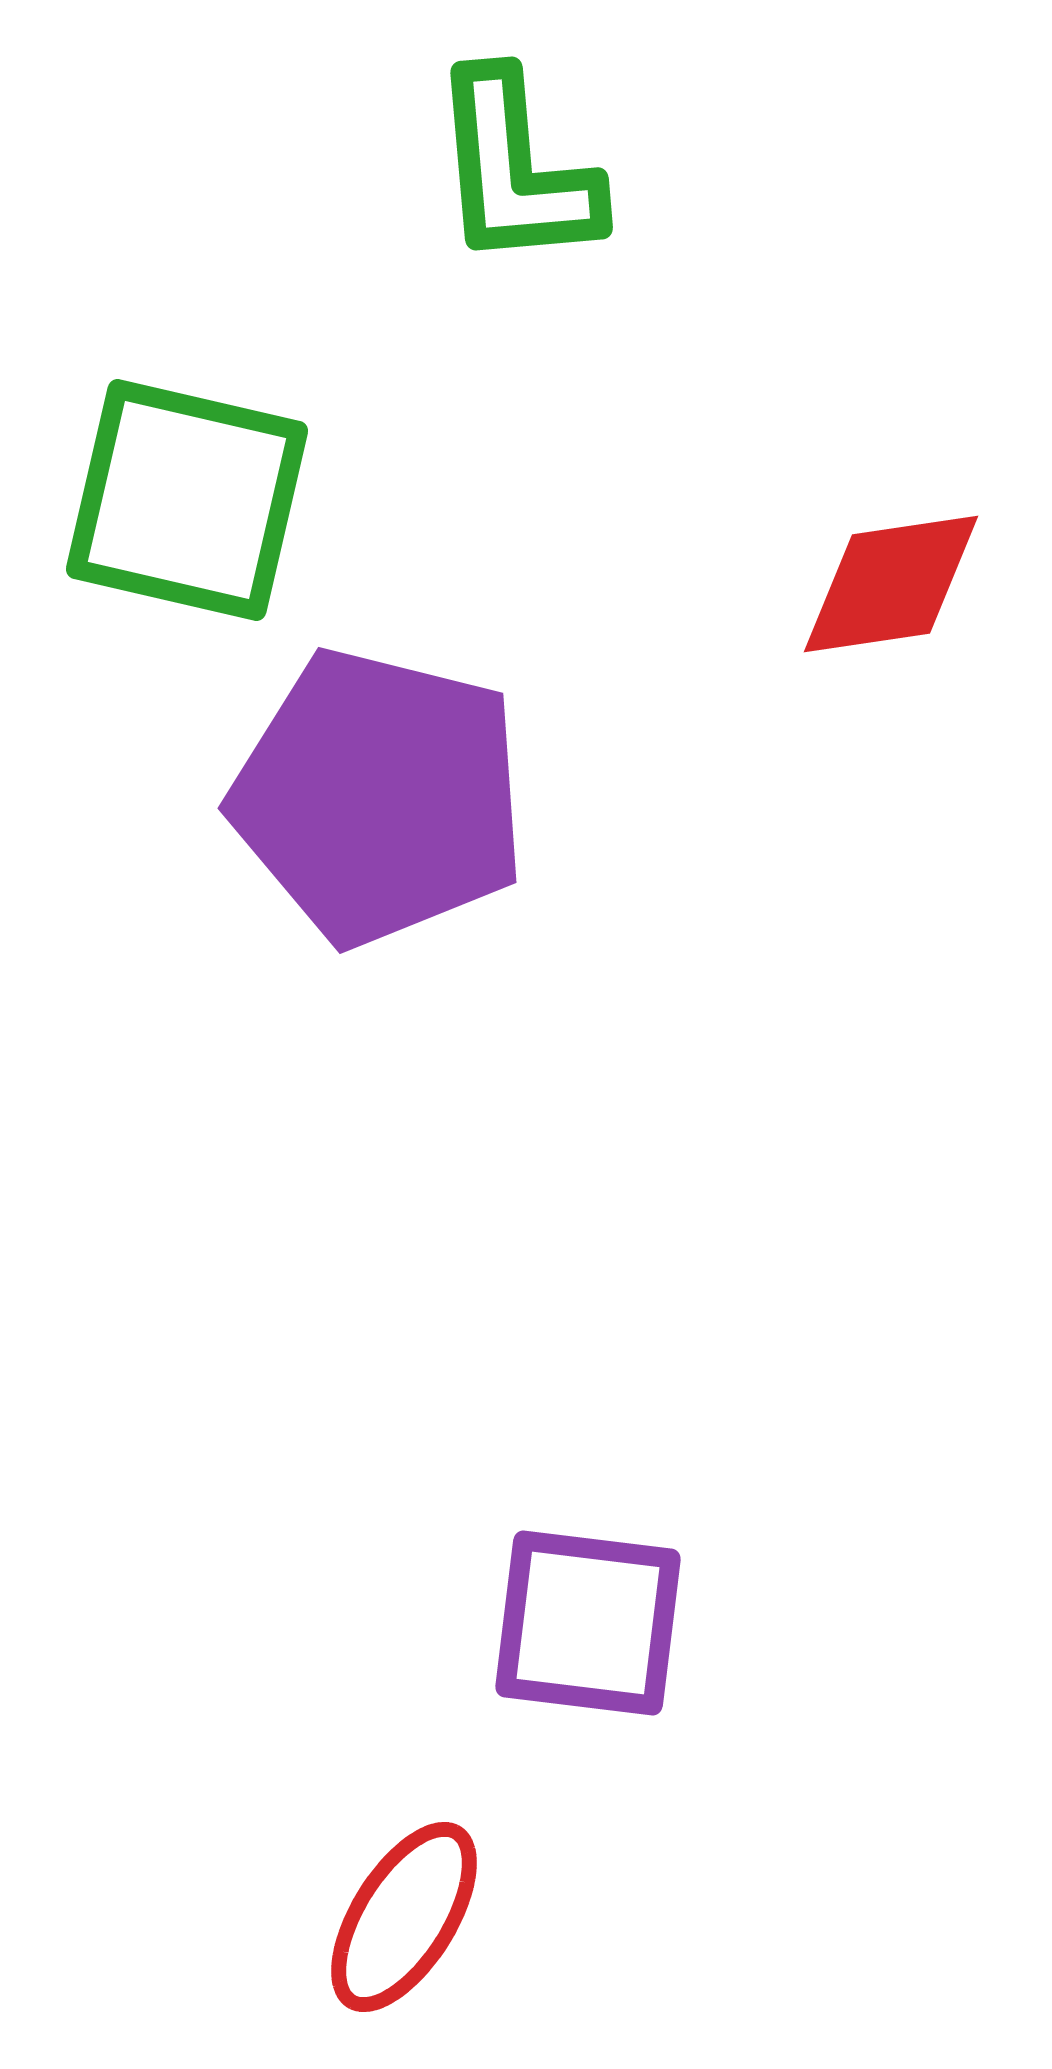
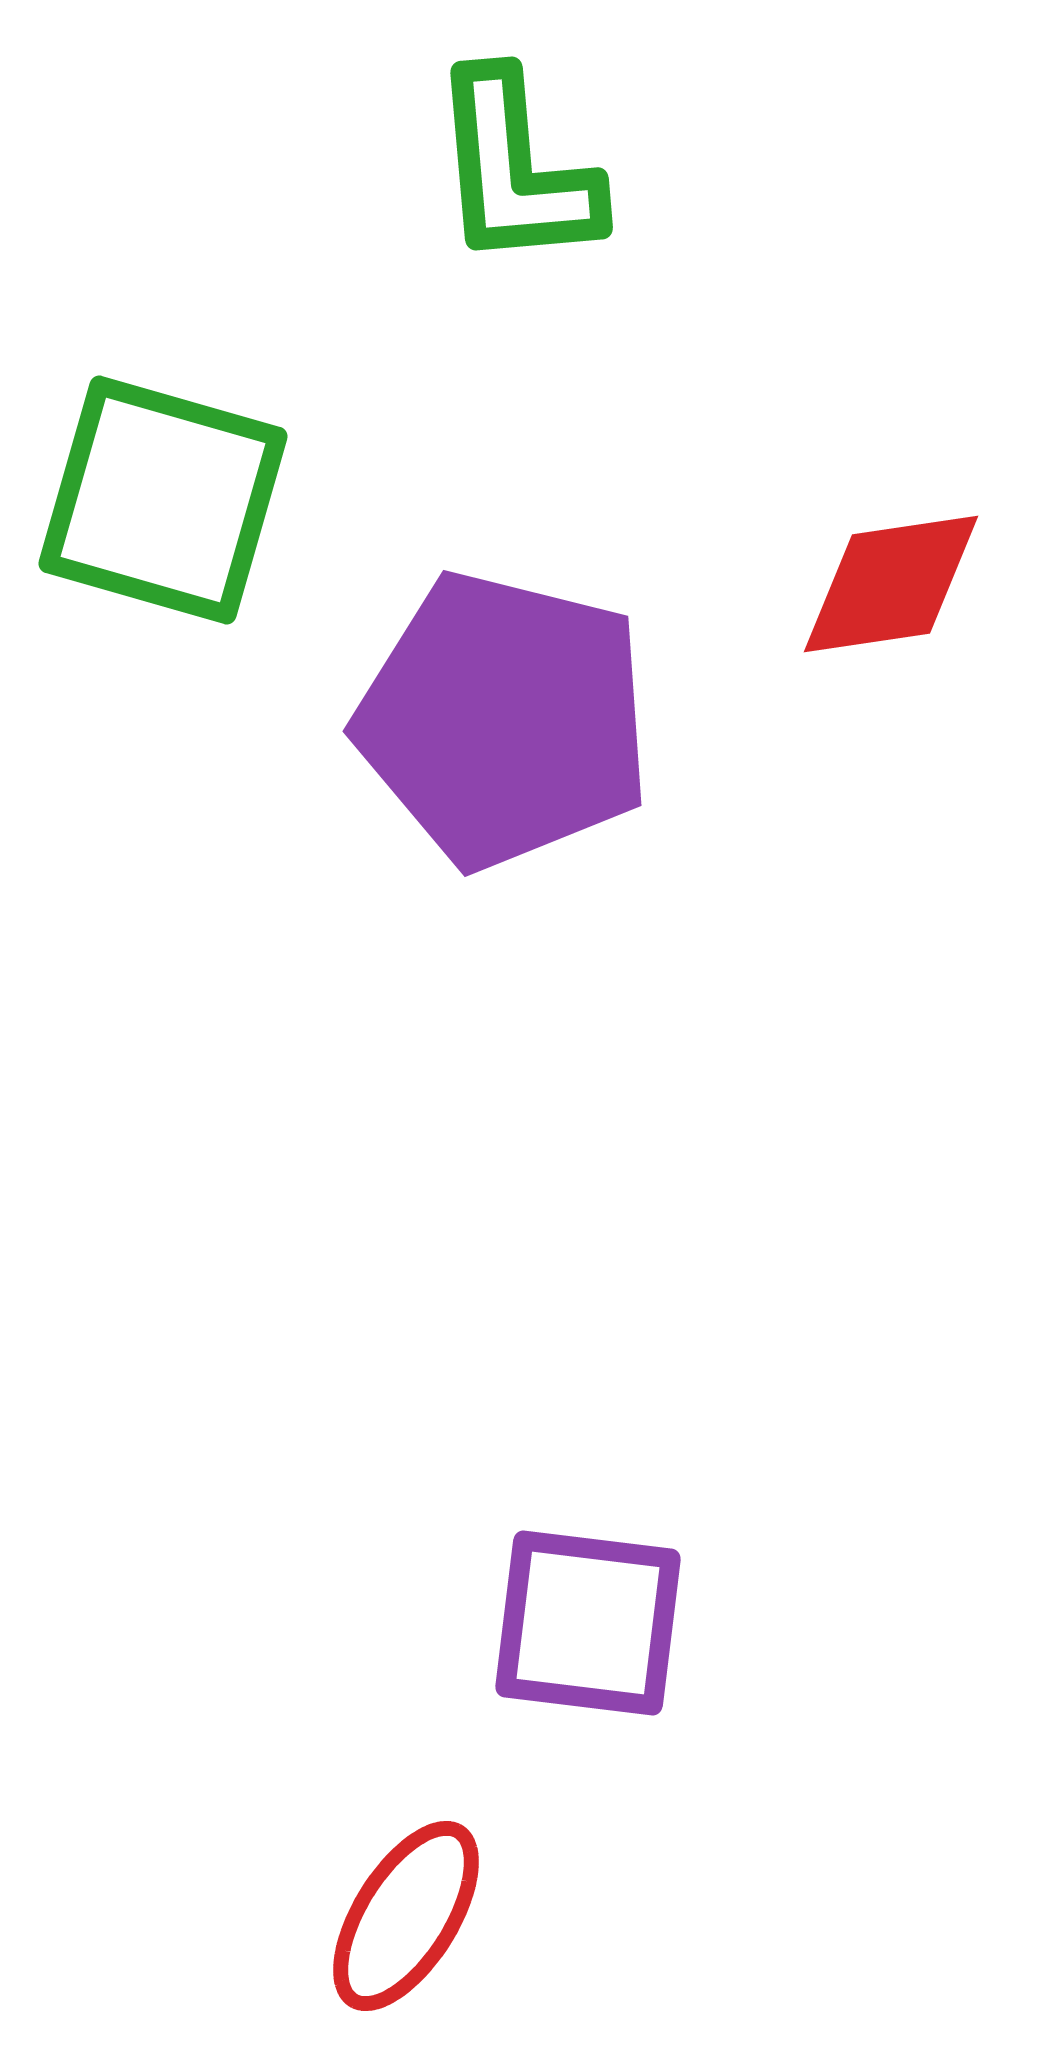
green square: moved 24 px left; rotated 3 degrees clockwise
purple pentagon: moved 125 px right, 77 px up
red ellipse: moved 2 px right, 1 px up
